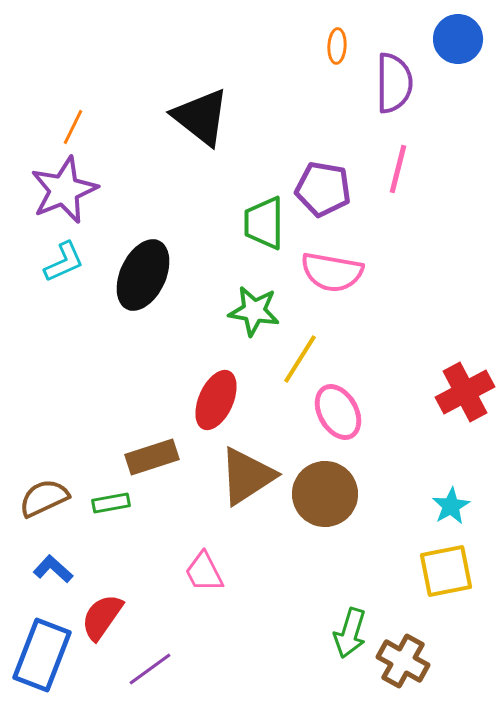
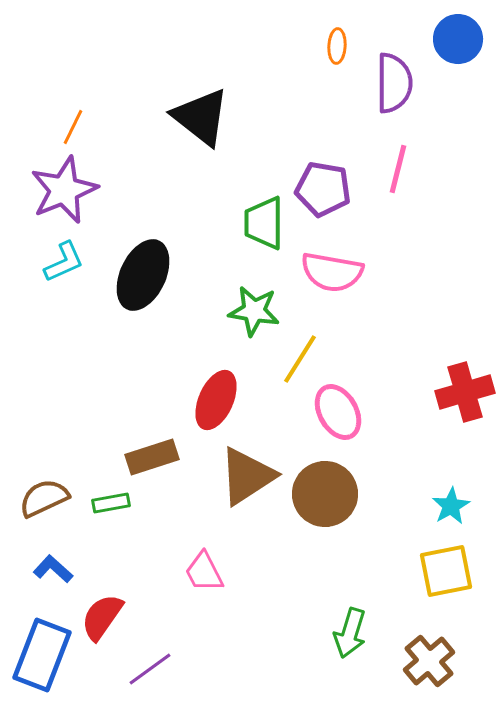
red cross: rotated 12 degrees clockwise
brown cross: moved 26 px right; rotated 21 degrees clockwise
